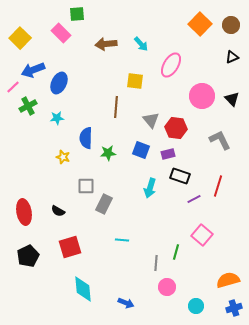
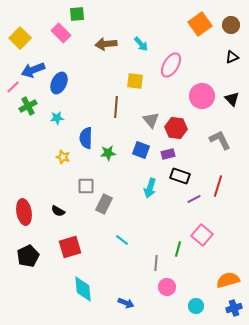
orange square at (200, 24): rotated 10 degrees clockwise
cyan line at (122, 240): rotated 32 degrees clockwise
green line at (176, 252): moved 2 px right, 3 px up
